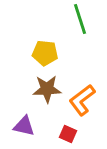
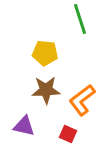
brown star: moved 1 px left, 1 px down
